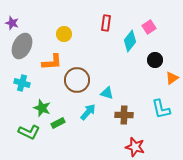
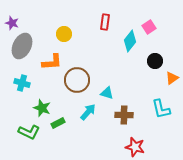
red rectangle: moved 1 px left, 1 px up
black circle: moved 1 px down
